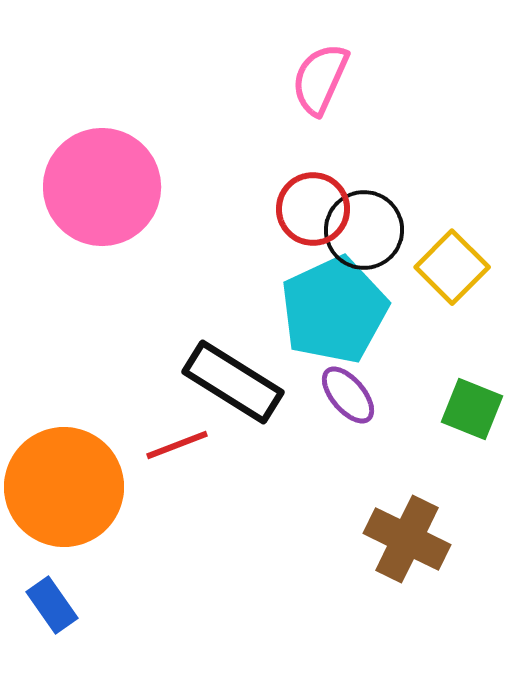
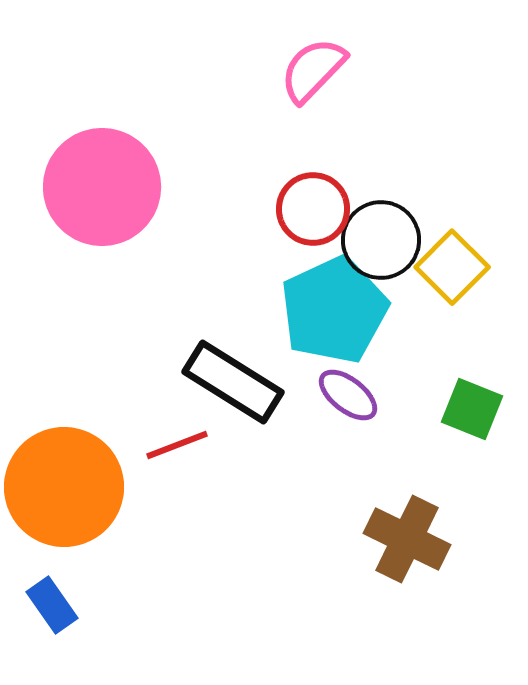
pink semicircle: moved 7 px left, 9 px up; rotated 20 degrees clockwise
black circle: moved 17 px right, 10 px down
purple ellipse: rotated 12 degrees counterclockwise
